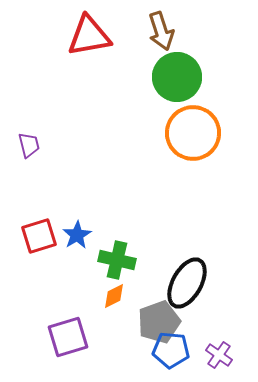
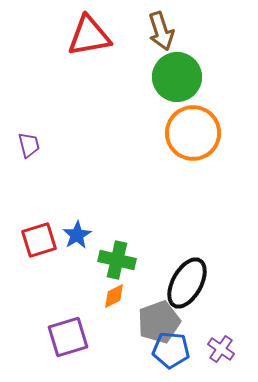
red square: moved 4 px down
purple cross: moved 2 px right, 6 px up
